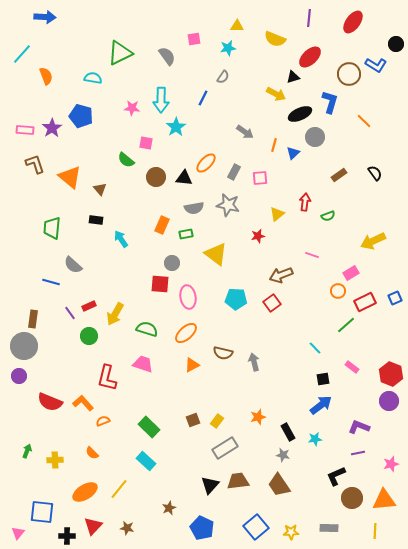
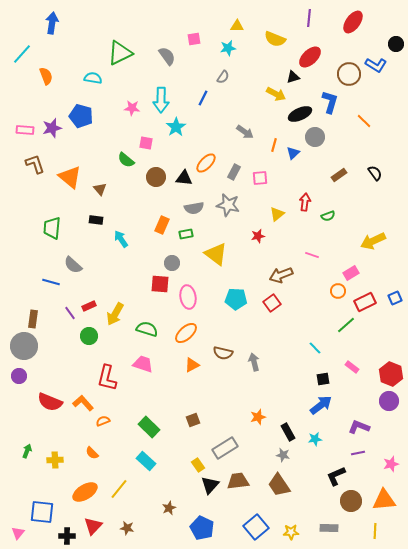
blue arrow at (45, 17): moved 7 px right, 6 px down; rotated 85 degrees counterclockwise
purple star at (52, 128): rotated 18 degrees clockwise
yellow rectangle at (217, 421): moved 19 px left, 44 px down; rotated 72 degrees counterclockwise
brown circle at (352, 498): moved 1 px left, 3 px down
